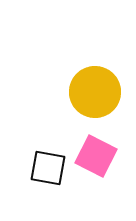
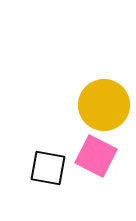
yellow circle: moved 9 px right, 13 px down
